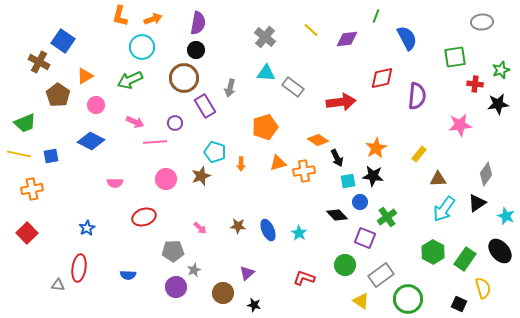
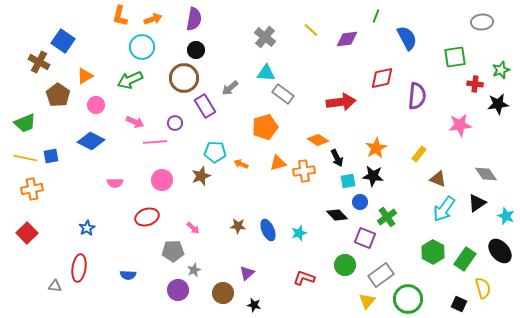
purple semicircle at (198, 23): moved 4 px left, 4 px up
gray rectangle at (293, 87): moved 10 px left, 7 px down
gray arrow at (230, 88): rotated 36 degrees clockwise
cyan pentagon at (215, 152): rotated 15 degrees counterclockwise
yellow line at (19, 154): moved 6 px right, 4 px down
orange arrow at (241, 164): rotated 112 degrees clockwise
gray diamond at (486, 174): rotated 70 degrees counterclockwise
pink circle at (166, 179): moved 4 px left, 1 px down
brown triangle at (438, 179): rotated 24 degrees clockwise
red ellipse at (144, 217): moved 3 px right
pink arrow at (200, 228): moved 7 px left
cyan star at (299, 233): rotated 21 degrees clockwise
gray triangle at (58, 285): moved 3 px left, 1 px down
purple circle at (176, 287): moved 2 px right, 3 px down
yellow triangle at (361, 301): moved 6 px right; rotated 36 degrees clockwise
